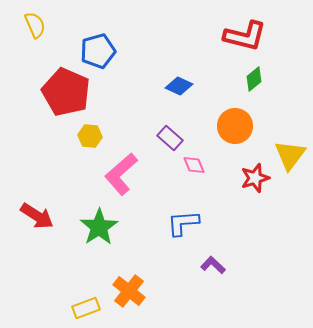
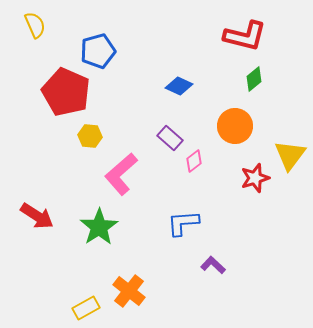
pink diamond: moved 4 px up; rotated 75 degrees clockwise
yellow rectangle: rotated 8 degrees counterclockwise
